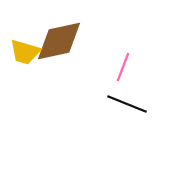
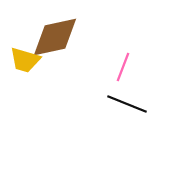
brown diamond: moved 4 px left, 4 px up
yellow trapezoid: moved 8 px down
